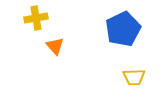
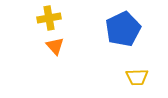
yellow cross: moved 13 px right
yellow trapezoid: moved 3 px right
